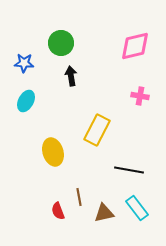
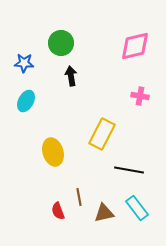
yellow rectangle: moved 5 px right, 4 px down
